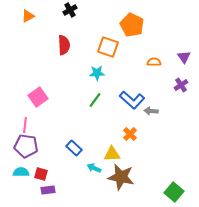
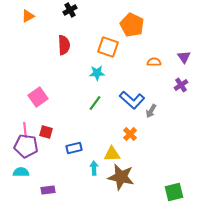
green line: moved 3 px down
gray arrow: rotated 64 degrees counterclockwise
pink line: moved 5 px down; rotated 14 degrees counterclockwise
blue rectangle: rotated 56 degrees counterclockwise
cyan arrow: rotated 64 degrees clockwise
red square: moved 5 px right, 42 px up
green square: rotated 36 degrees clockwise
